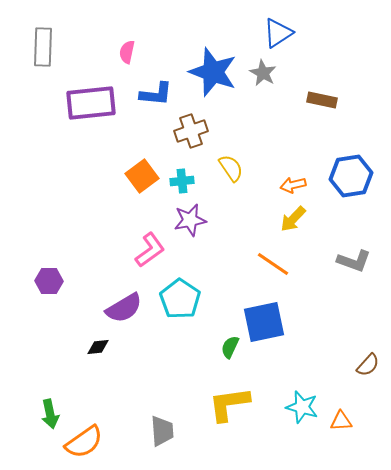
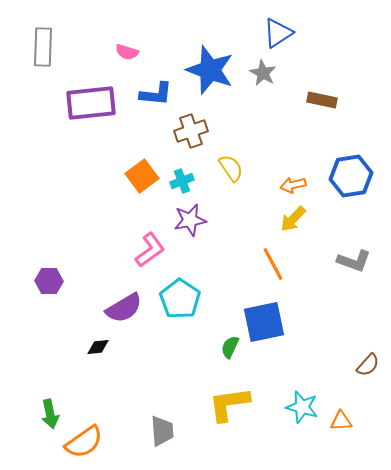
pink semicircle: rotated 85 degrees counterclockwise
blue star: moved 3 px left, 2 px up
cyan cross: rotated 15 degrees counterclockwise
orange line: rotated 28 degrees clockwise
